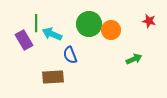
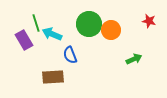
green line: rotated 18 degrees counterclockwise
